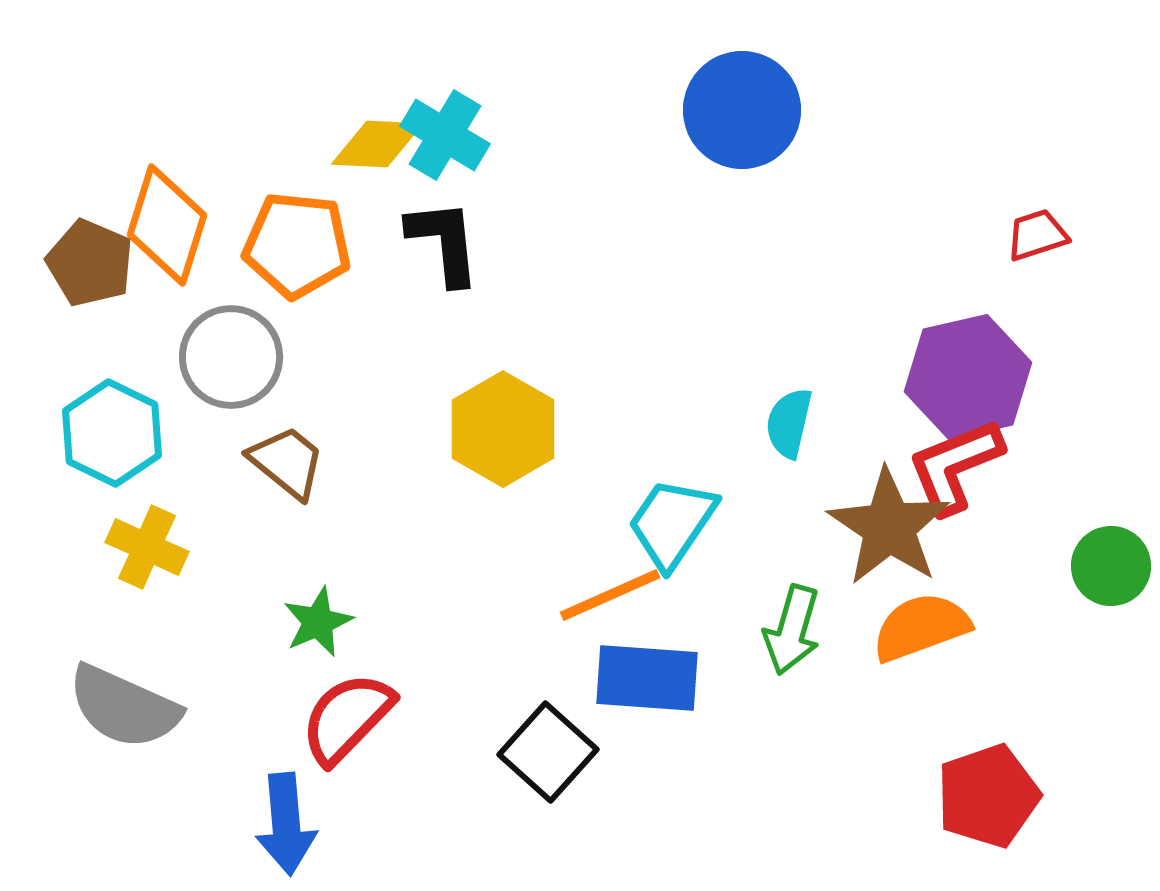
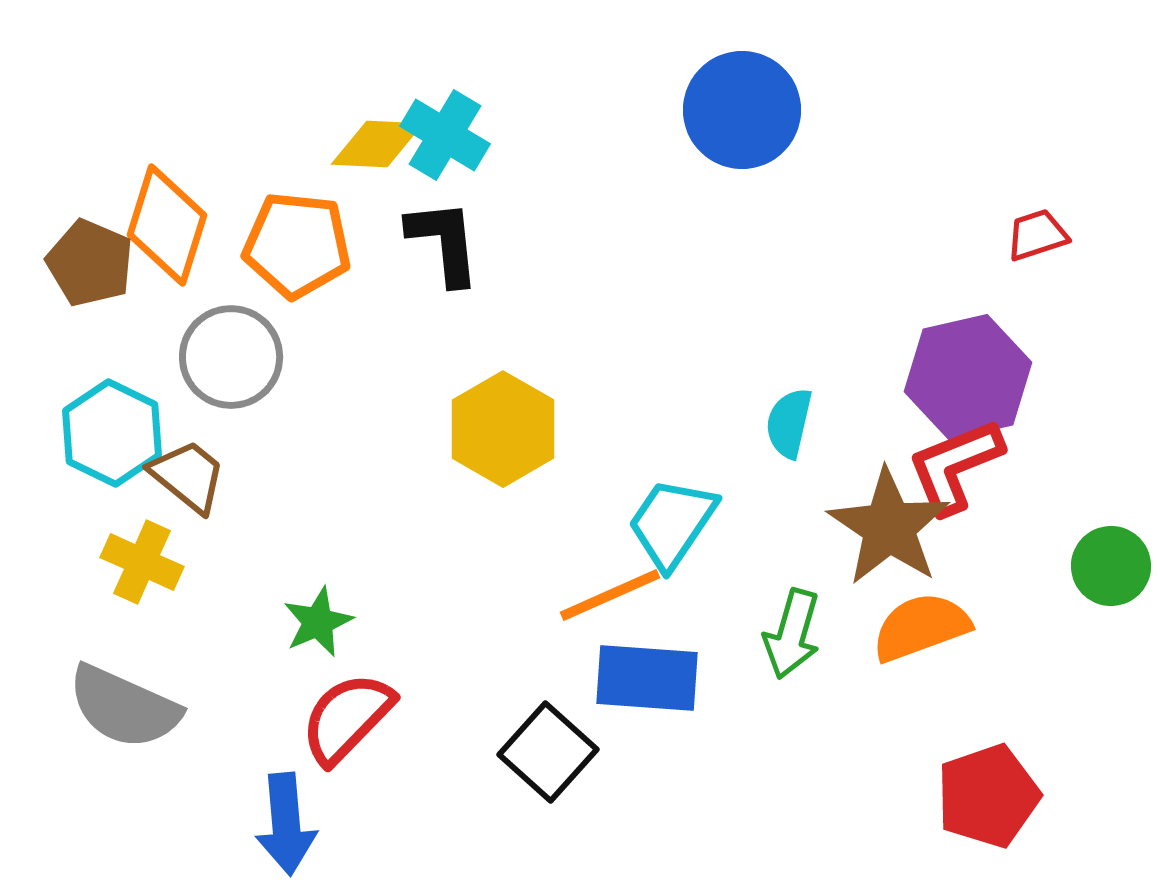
brown trapezoid: moved 99 px left, 14 px down
yellow cross: moved 5 px left, 15 px down
green arrow: moved 4 px down
